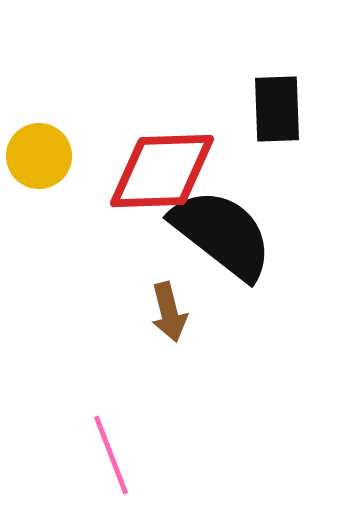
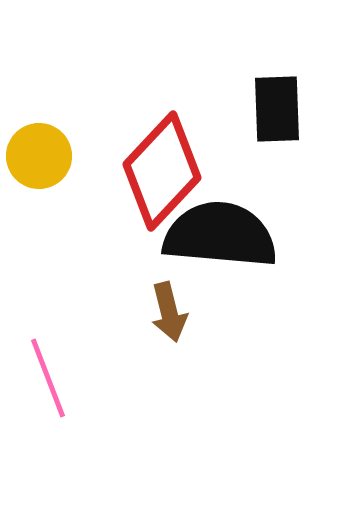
red diamond: rotated 45 degrees counterclockwise
black semicircle: moved 2 px left, 1 px down; rotated 33 degrees counterclockwise
pink line: moved 63 px left, 77 px up
